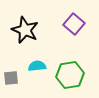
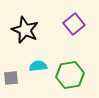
purple square: rotated 10 degrees clockwise
cyan semicircle: moved 1 px right
